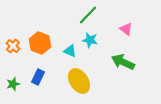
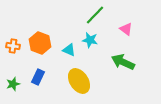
green line: moved 7 px right
orange cross: rotated 32 degrees counterclockwise
cyan triangle: moved 1 px left, 1 px up
